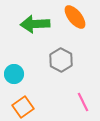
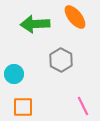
pink line: moved 4 px down
orange square: rotated 35 degrees clockwise
